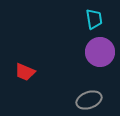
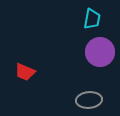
cyan trapezoid: moved 2 px left; rotated 20 degrees clockwise
gray ellipse: rotated 15 degrees clockwise
